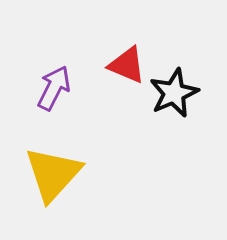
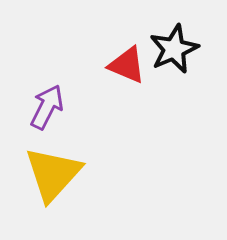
purple arrow: moved 7 px left, 19 px down
black star: moved 44 px up
